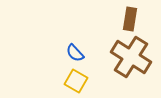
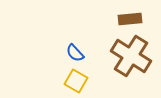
brown rectangle: rotated 75 degrees clockwise
brown cross: moved 1 px up
